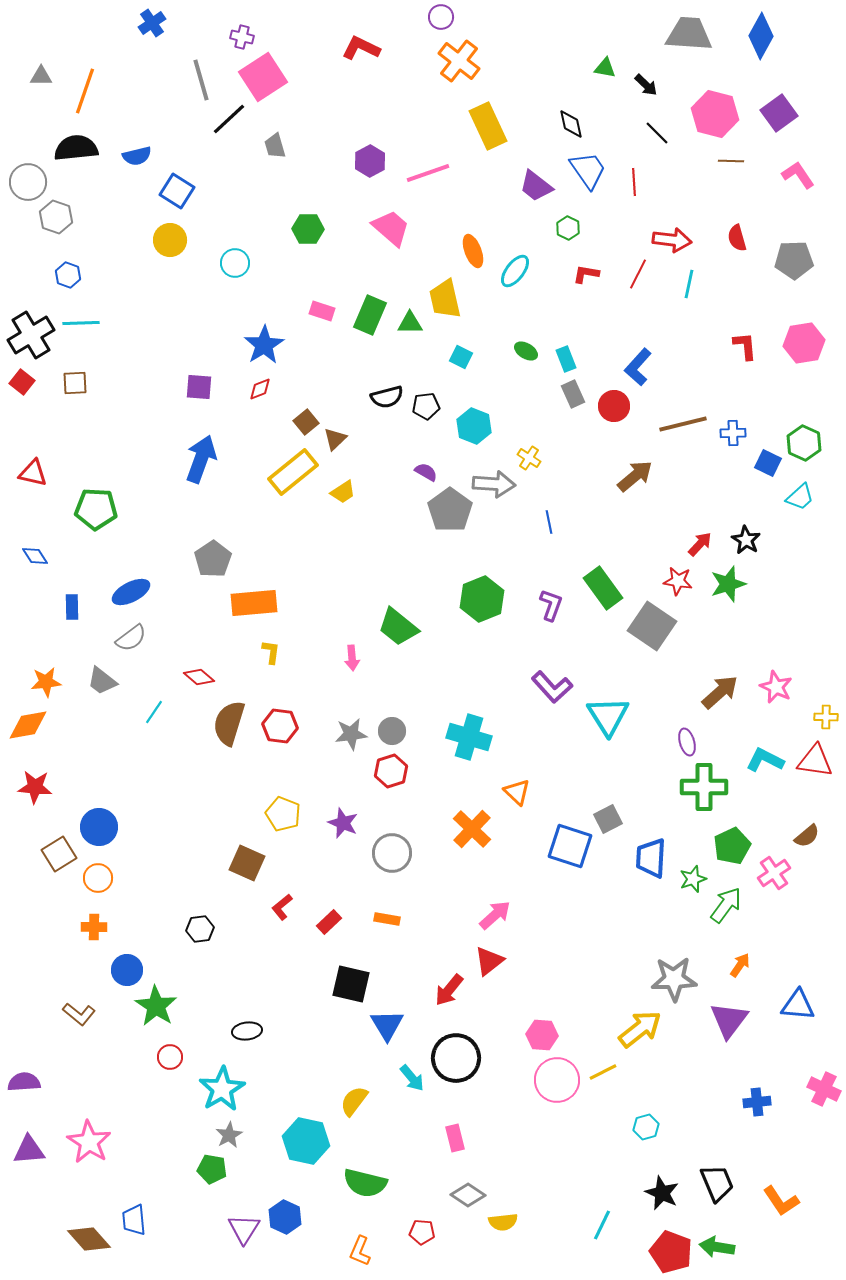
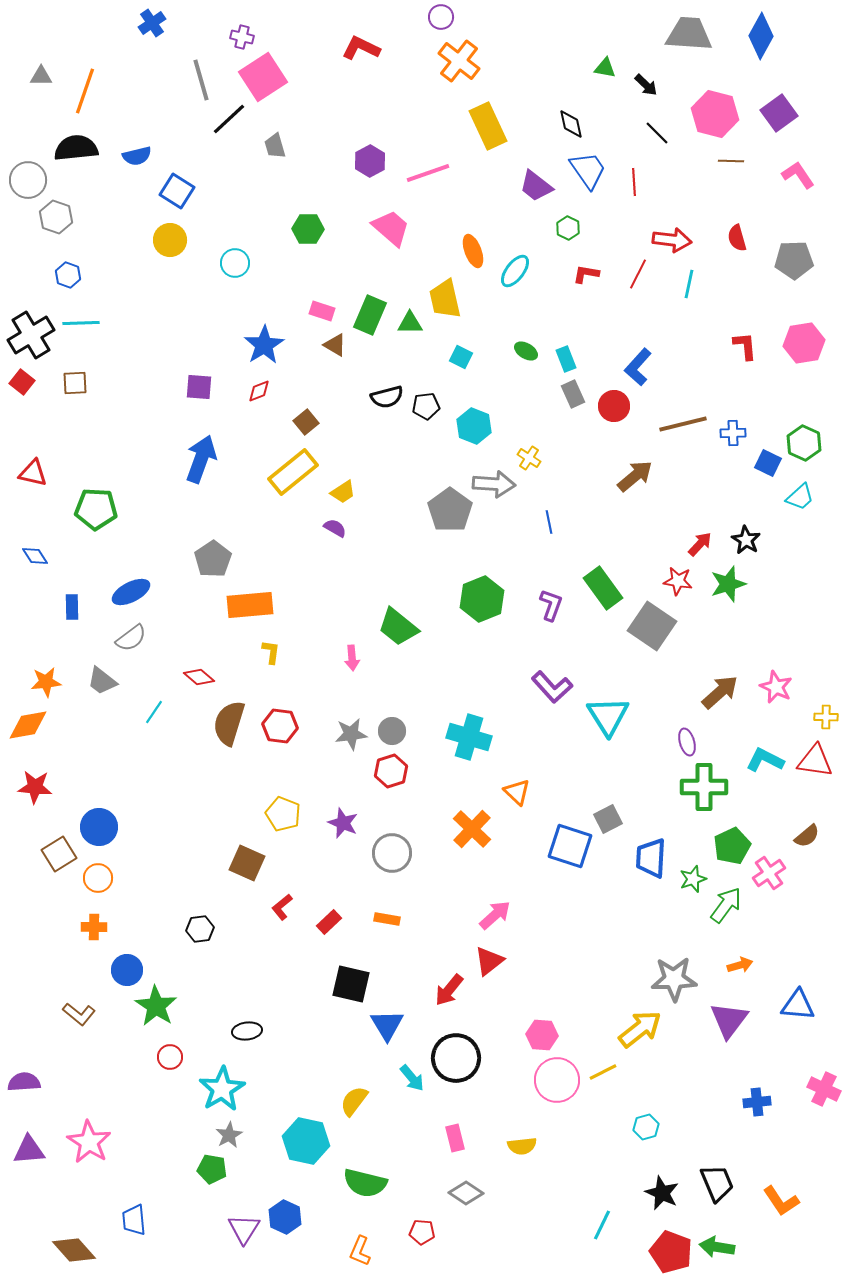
gray circle at (28, 182): moved 2 px up
red diamond at (260, 389): moved 1 px left, 2 px down
brown triangle at (335, 439): moved 94 px up; rotated 45 degrees counterclockwise
purple semicircle at (426, 472): moved 91 px left, 56 px down
orange rectangle at (254, 603): moved 4 px left, 2 px down
pink cross at (774, 873): moved 5 px left
orange arrow at (740, 965): rotated 40 degrees clockwise
gray diamond at (468, 1195): moved 2 px left, 2 px up
yellow semicircle at (503, 1222): moved 19 px right, 76 px up
brown diamond at (89, 1239): moved 15 px left, 11 px down
